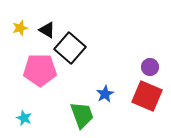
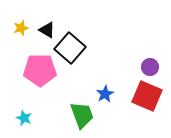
yellow star: moved 1 px right
